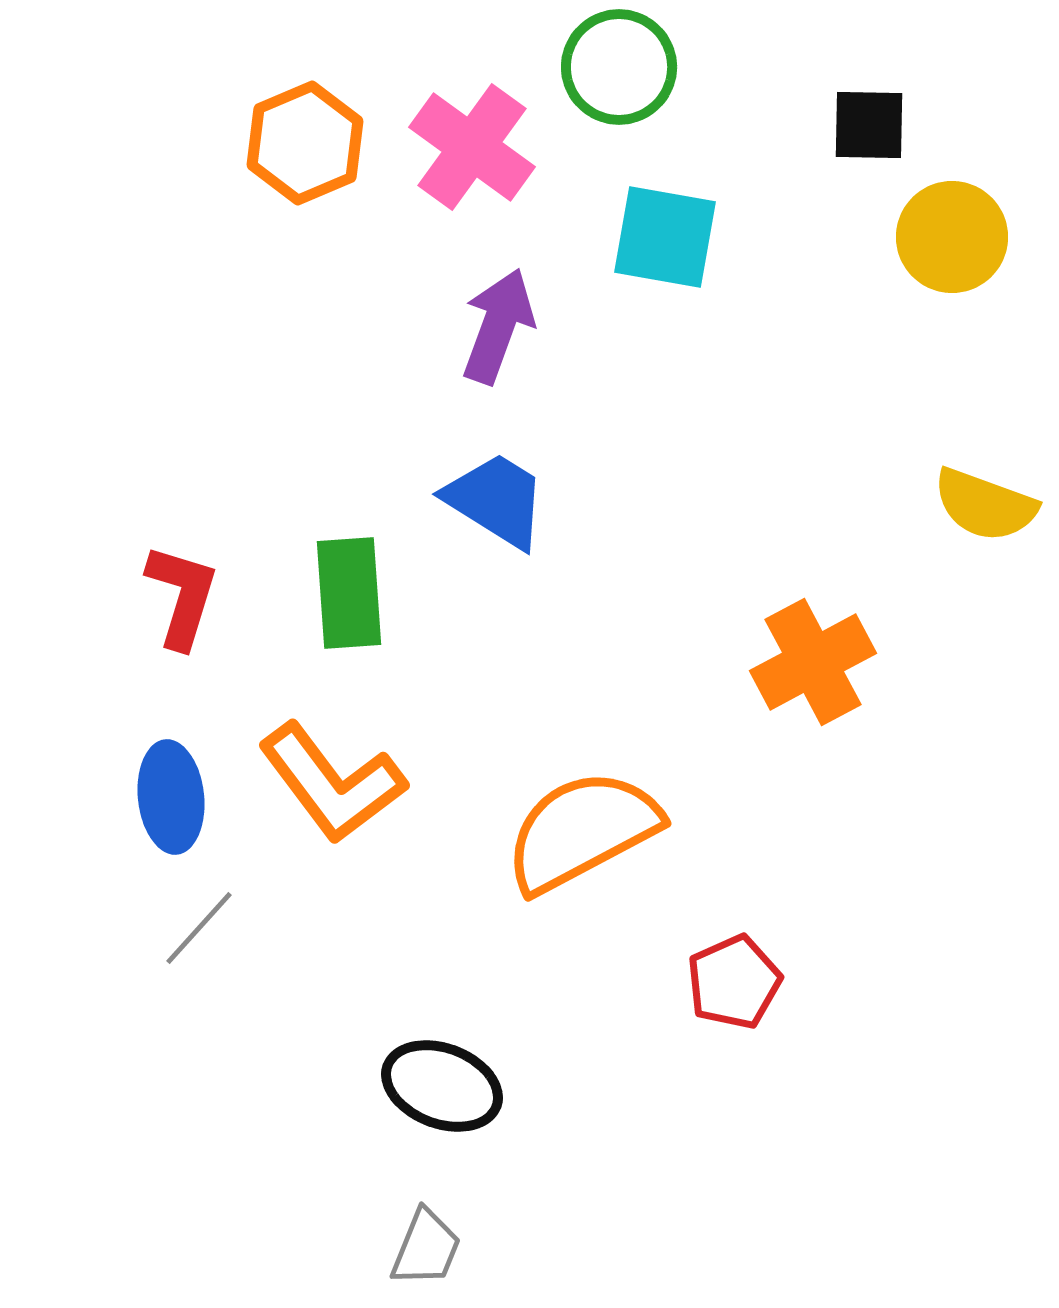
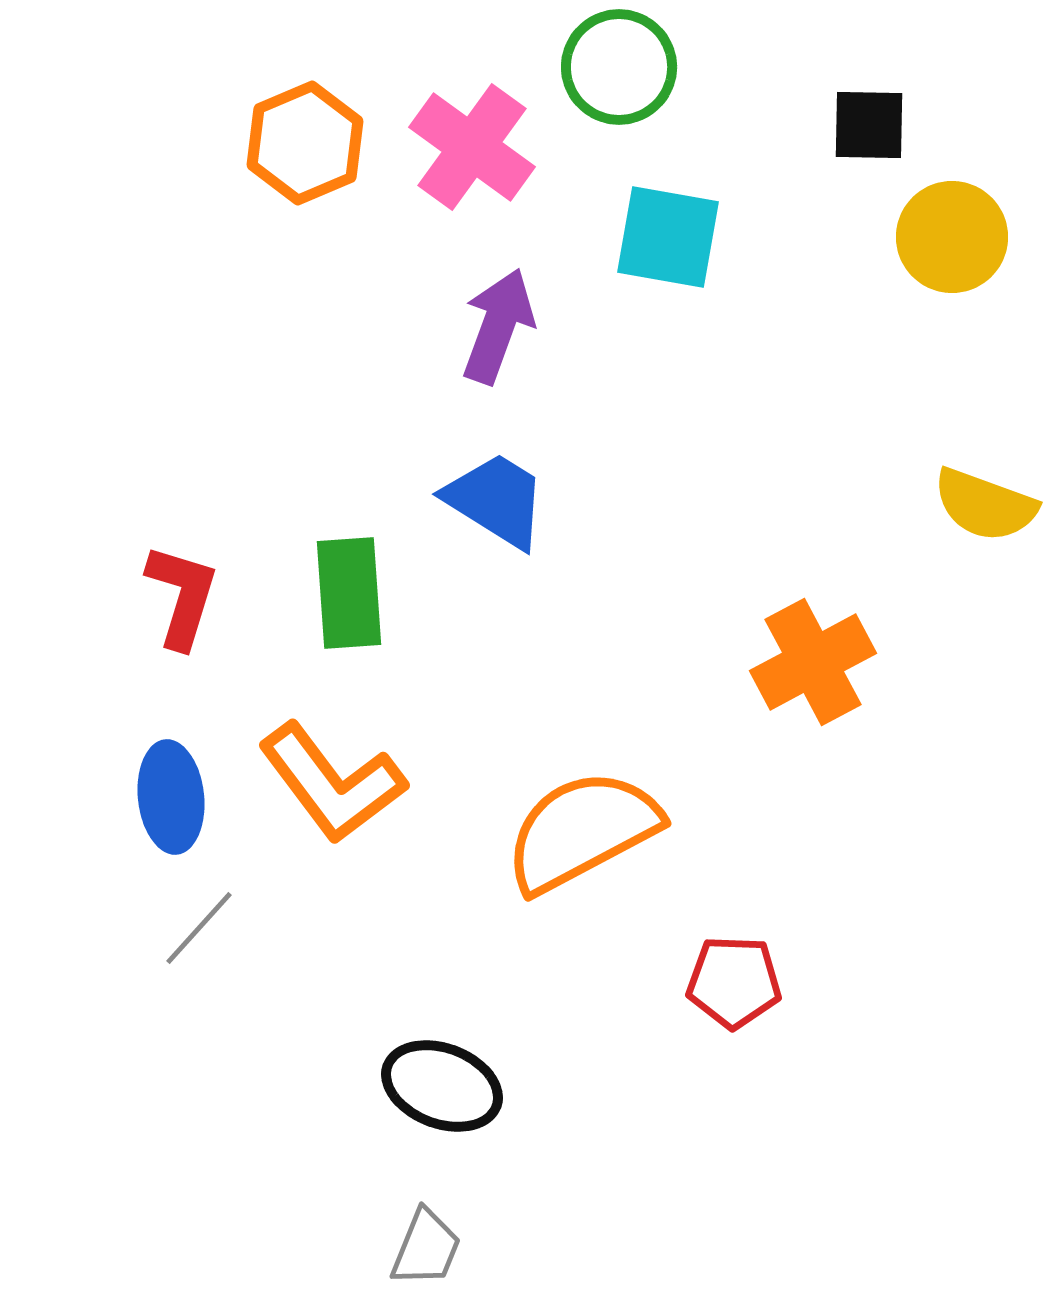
cyan square: moved 3 px right
red pentagon: rotated 26 degrees clockwise
